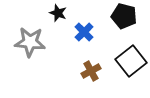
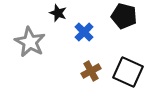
gray star: rotated 24 degrees clockwise
black square: moved 3 px left, 11 px down; rotated 28 degrees counterclockwise
